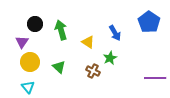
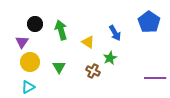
green triangle: rotated 16 degrees clockwise
cyan triangle: rotated 40 degrees clockwise
